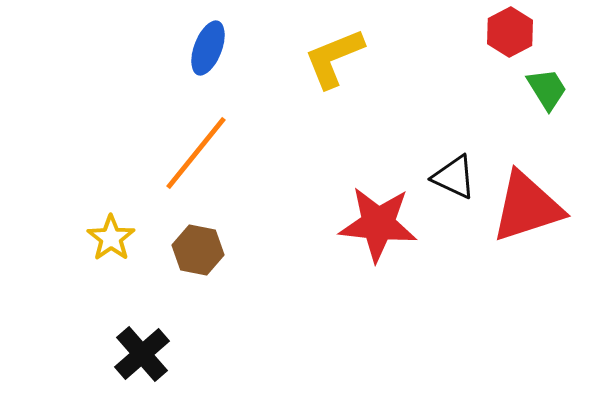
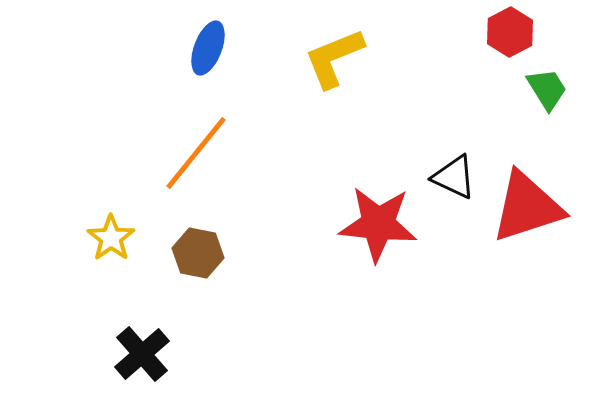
brown hexagon: moved 3 px down
